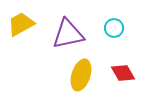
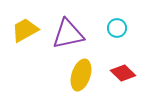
yellow trapezoid: moved 4 px right, 6 px down
cyan circle: moved 3 px right
red diamond: rotated 15 degrees counterclockwise
